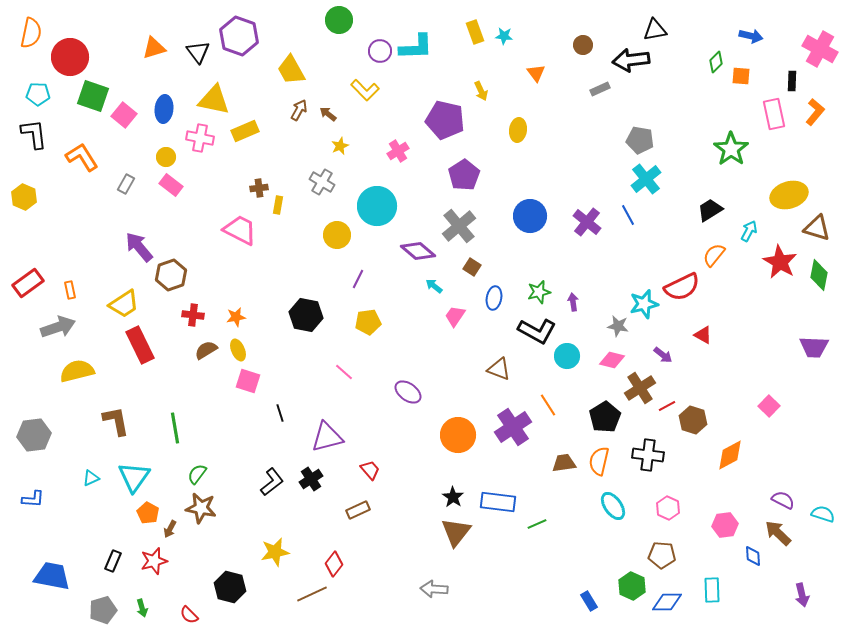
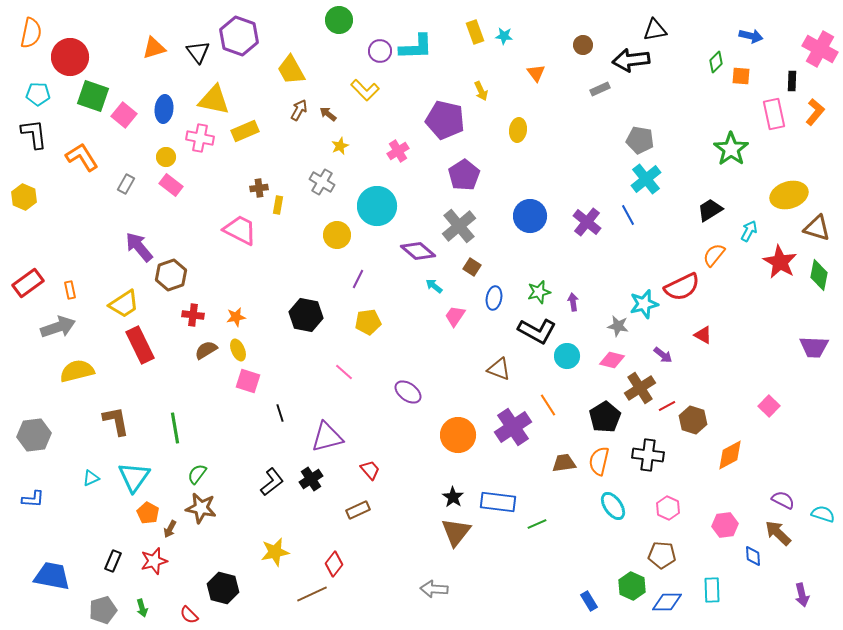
black hexagon at (230, 587): moved 7 px left, 1 px down
